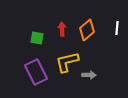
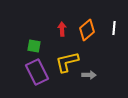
white line: moved 3 px left
green square: moved 3 px left, 8 px down
purple rectangle: moved 1 px right
